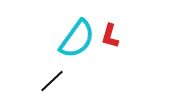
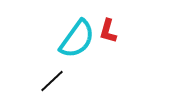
red L-shape: moved 2 px left, 5 px up
